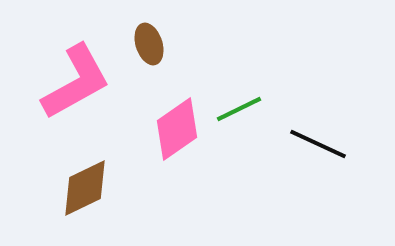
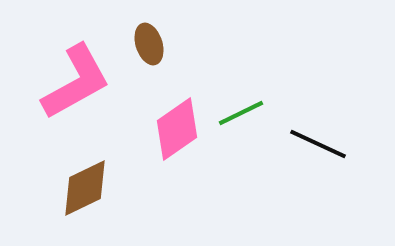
green line: moved 2 px right, 4 px down
